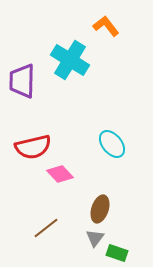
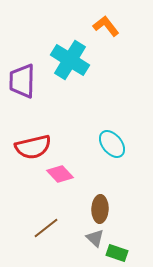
brown ellipse: rotated 16 degrees counterclockwise
gray triangle: rotated 24 degrees counterclockwise
